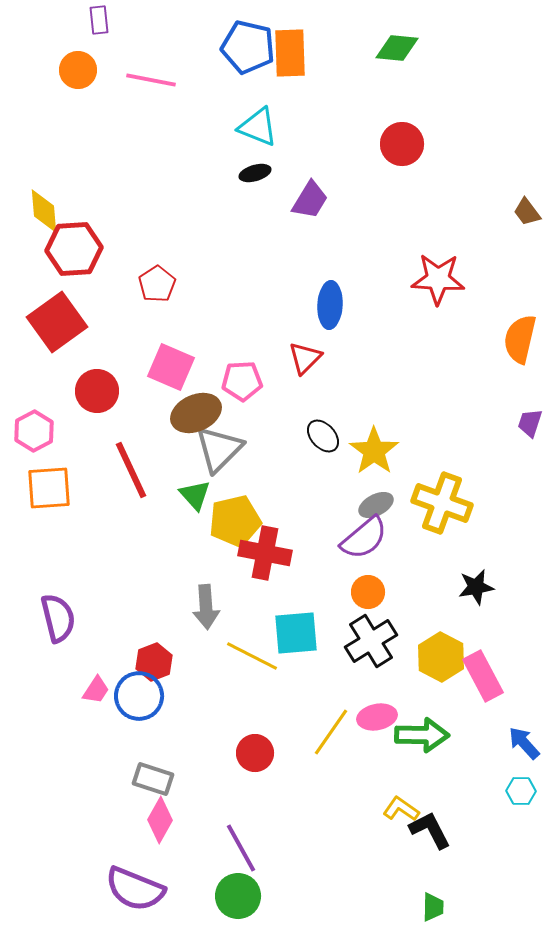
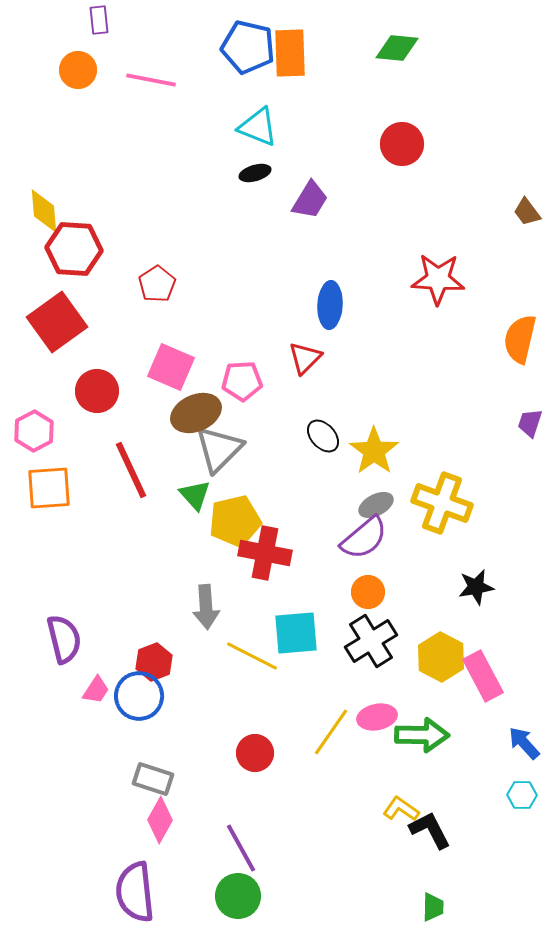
red hexagon at (74, 249): rotated 8 degrees clockwise
purple semicircle at (58, 618): moved 6 px right, 21 px down
cyan hexagon at (521, 791): moved 1 px right, 4 px down
purple semicircle at (135, 889): moved 3 px down; rotated 62 degrees clockwise
